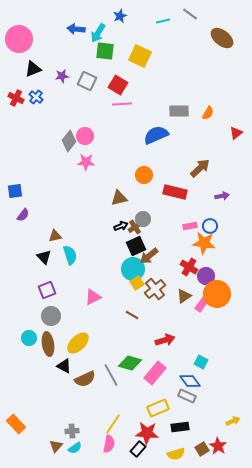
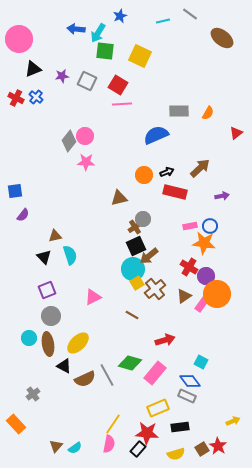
black arrow at (121, 226): moved 46 px right, 54 px up
gray line at (111, 375): moved 4 px left
gray cross at (72, 431): moved 39 px left, 37 px up; rotated 32 degrees counterclockwise
